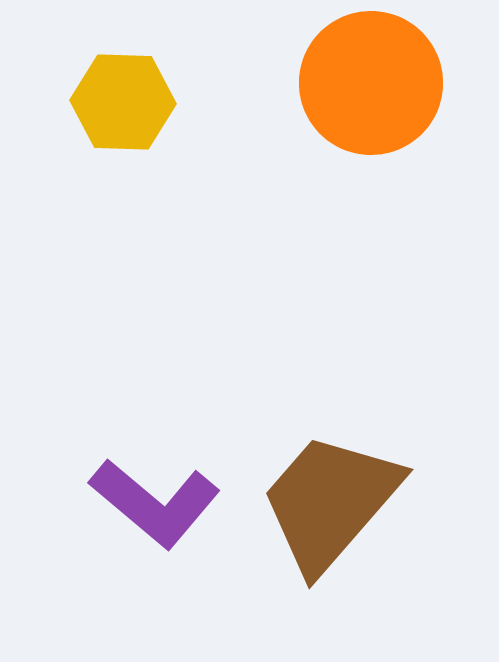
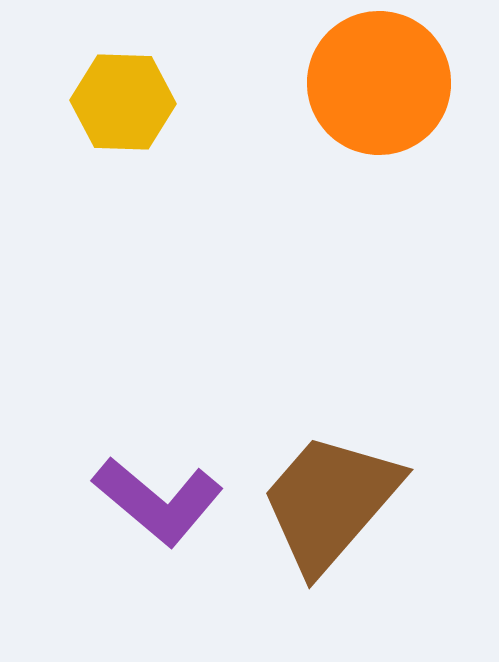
orange circle: moved 8 px right
purple L-shape: moved 3 px right, 2 px up
